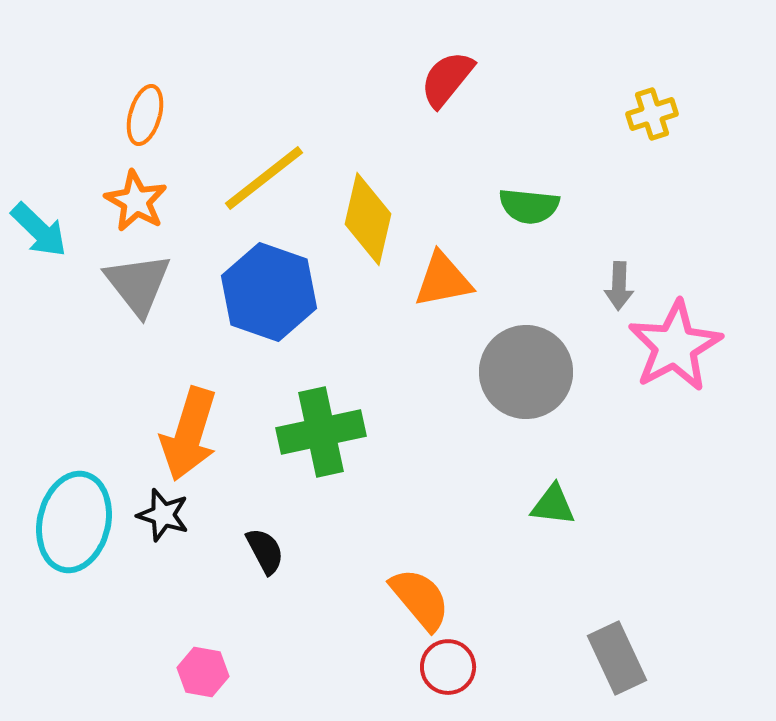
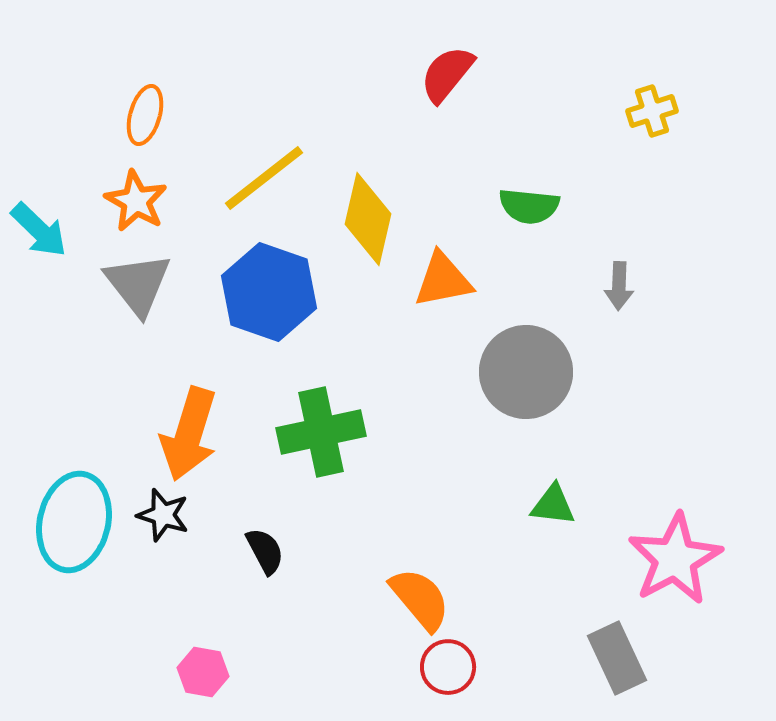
red semicircle: moved 5 px up
yellow cross: moved 3 px up
pink star: moved 213 px down
